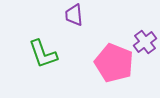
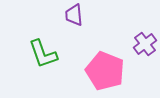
purple cross: moved 2 px down
pink pentagon: moved 9 px left, 8 px down
